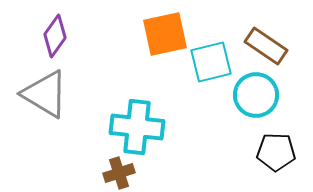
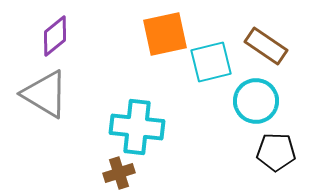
purple diamond: rotated 15 degrees clockwise
cyan circle: moved 6 px down
